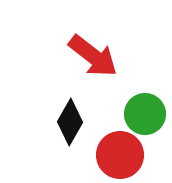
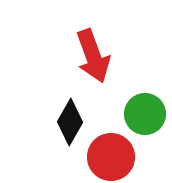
red arrow: rotated 32 degrees clockwise
red circle: moved 9 px left, 2 px down
